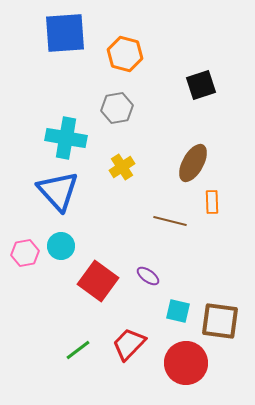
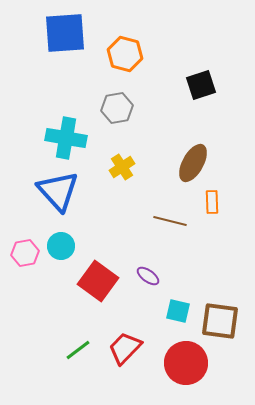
red trapezoid: moved 4 px left, 4 px down
